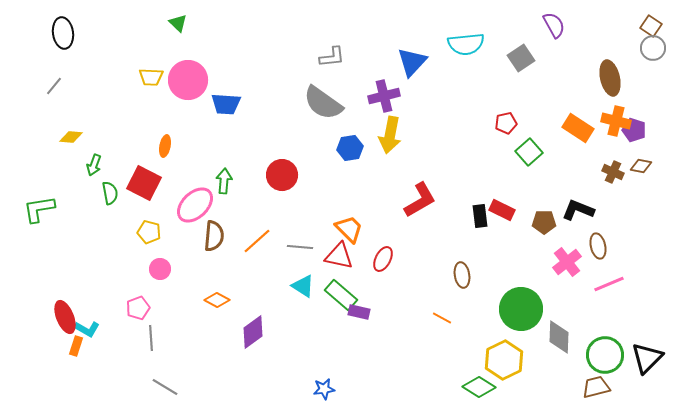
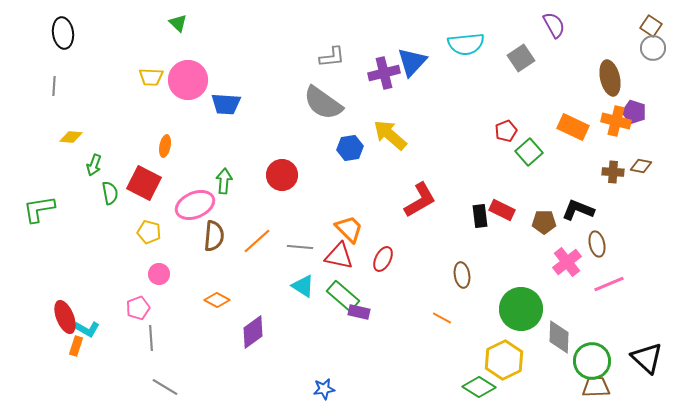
gray line at (54, 86): rotated 36 degrees counterclockwise
purple cross at (384, 96): moved 23 px up
red pentagon at (506, 123): moved 8 px down; rotated 10 degrees counterclockwise
orange rectangle at (578, 128): moved 5 px left, 1 px up; rotated 8 degrees counterclockwise
purple pentagon at (634, 130): moved 18 px up
yellow arrow at (390, 135): rotated 120 degrees clockwise
brown cross at (613, 172): rotated 20 degrees counterclockwise
pink ellipse at (195, 205): rotated 21 degrees clockwise
brown ellipse at (598, 246): moved 1 px left, 2 px up
pink circle at (160, 269): moved 1 px left, 5 px down
green rectangle at (341, 295): moved 2 px right, 1 px down
green circle at (605, 355): moved 13 px left, 6 px down
black triangle at (647, 358): rotated 32 degrees counterclockwise
brown trapezoid at (596, 387): rotated 12 degrees clockwise
